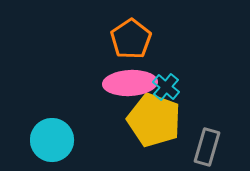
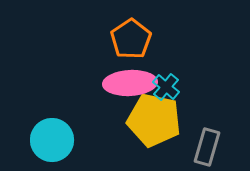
yellow pentagon: rotated 8 degrees counterclockwise
